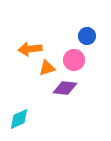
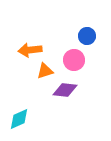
orange arrow: moved 1 px down
orange triangle: moved 2 px left, 3 px down
purple diamond: moved 2 px down
